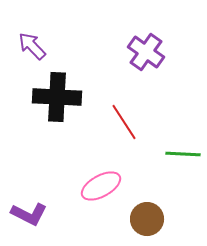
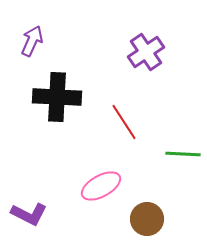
purple arrow: moved 5 px up; rotated 68 degrees clockwise
purple cross: rotated 21 degrees clockwise
